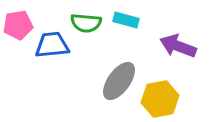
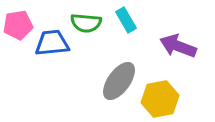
cyan rectangle: rotated 45 degrees clockwise
blue trapezoid: moved 2 px up
